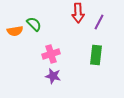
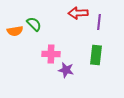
red arrow: rotated 90 degrees clockwise
purple line: rotated 21 degrees counterclockwise
pink cross: rotated 18 degrees clockwise
purple star: moved 13 px right, 6 px up
